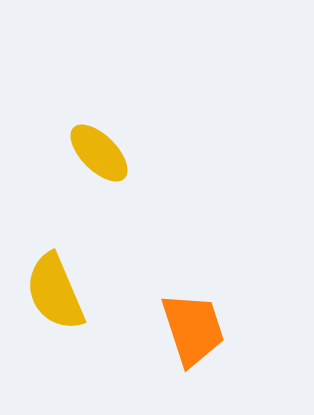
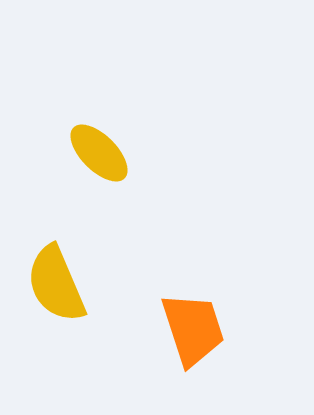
yellow semicircle: moved 1 px right, 8 px up
